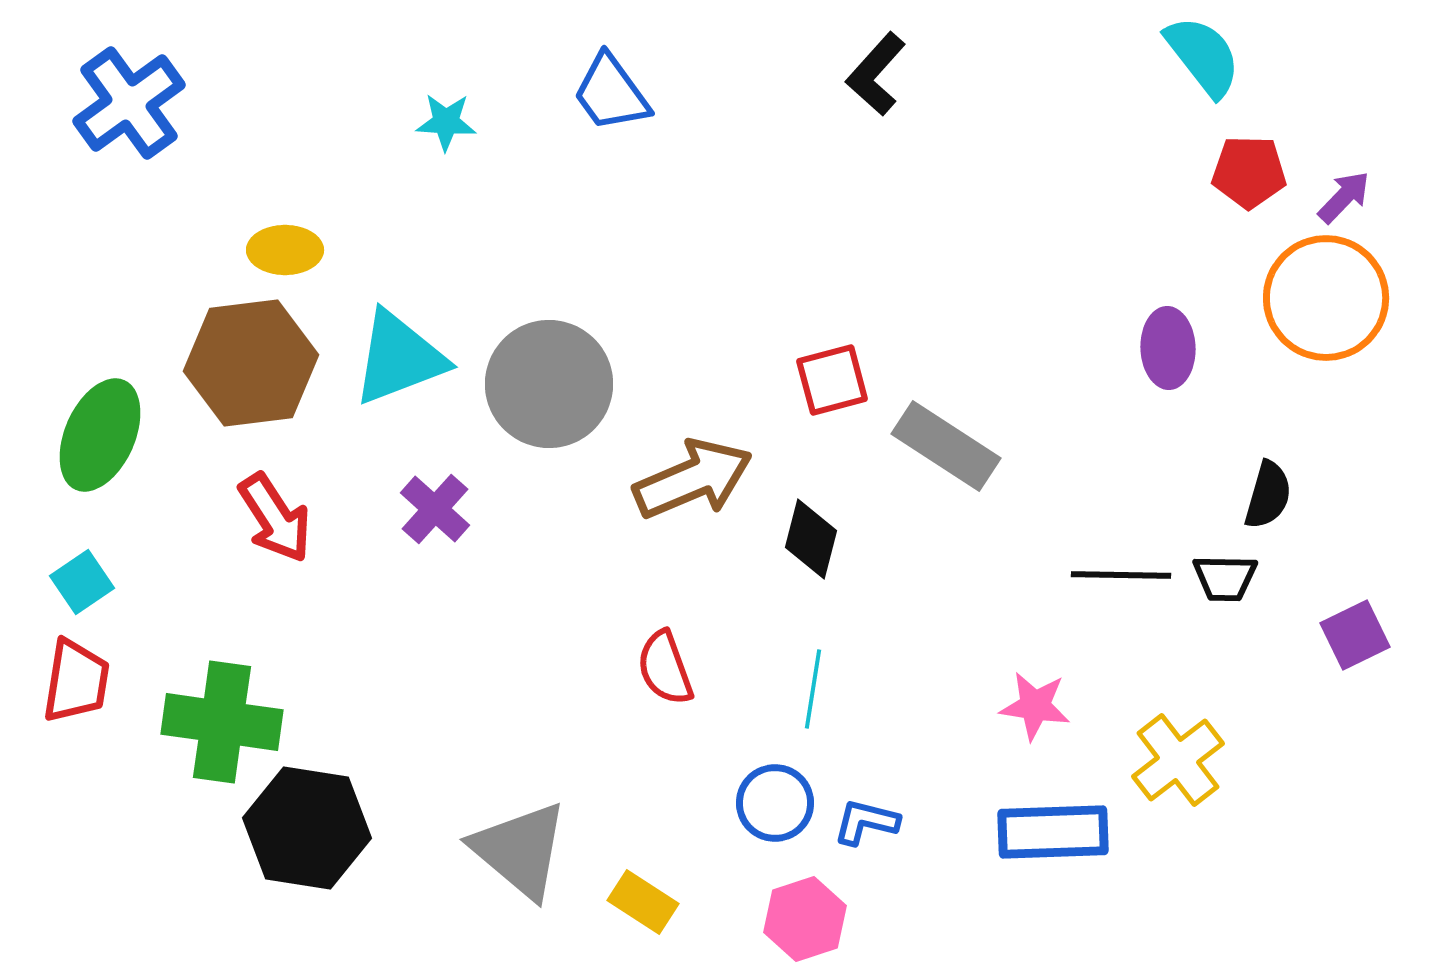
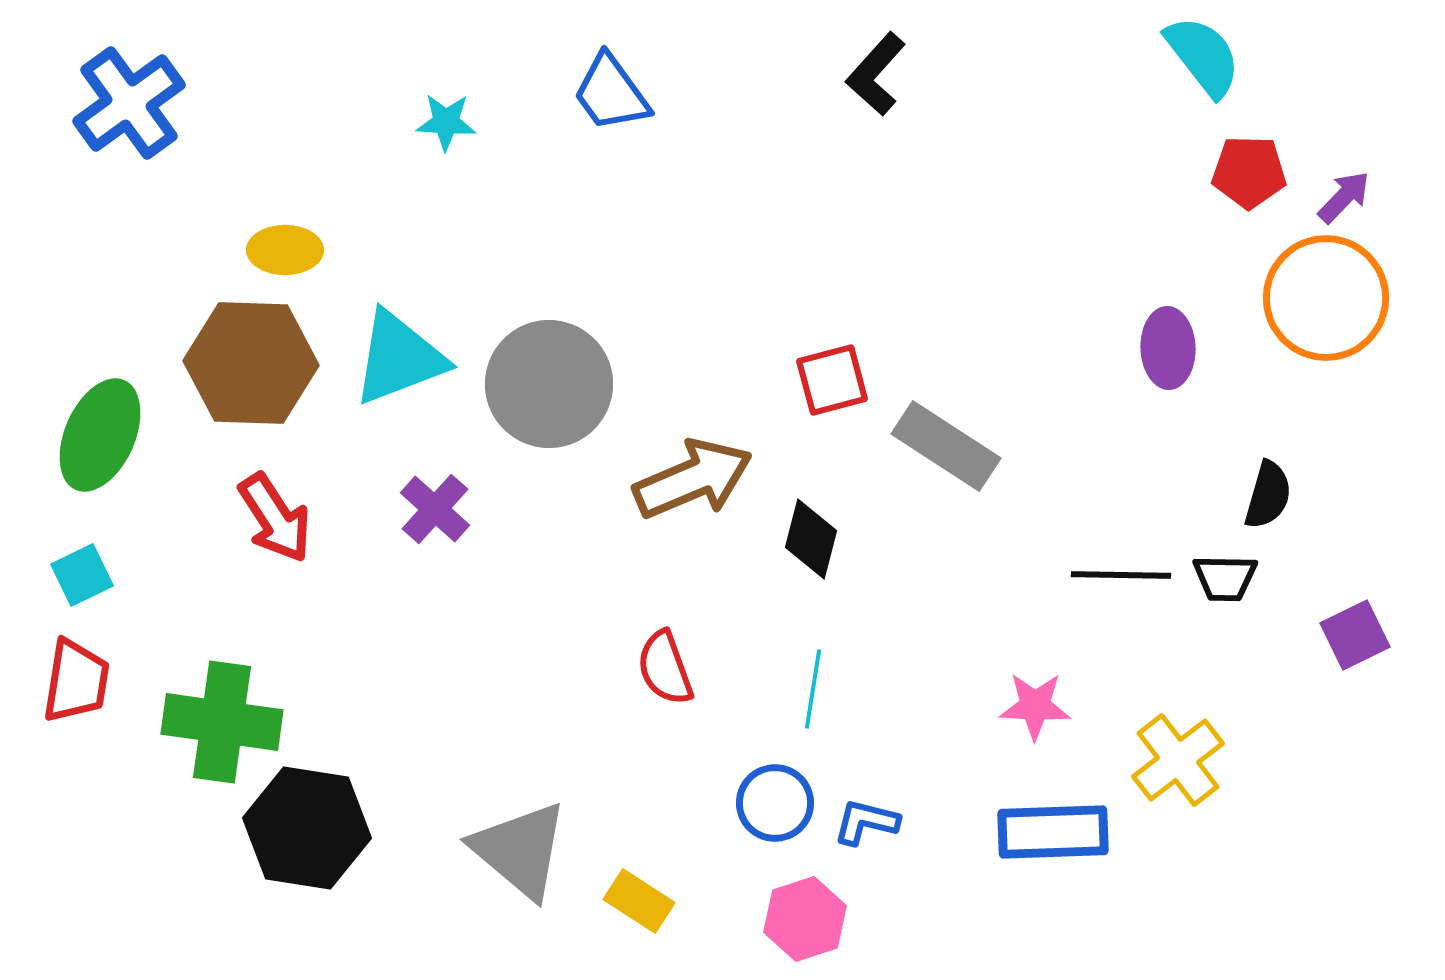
brown hexagon: rotated 9 degrees clockwise
cyan square: moved 7 px up; rotated 8 degrees clockwise
pink star: rotated 6 degrees counterclockwise
yellow rectangle: moved 4 px left, 1 px up
